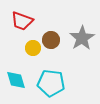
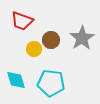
yellow circle: moved 1 px right, 1 px down
